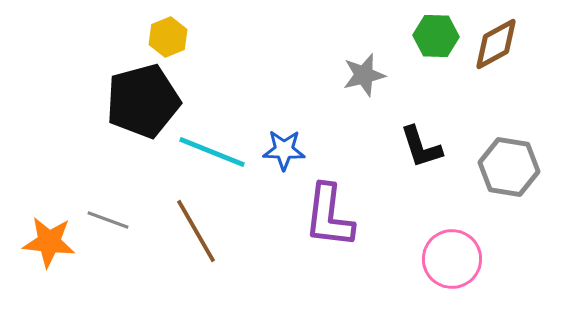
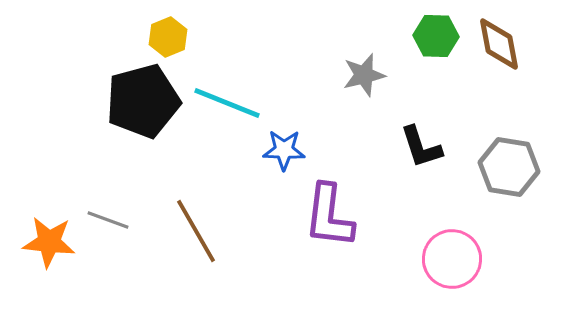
brown diamond: moved 3 px right; rotated 72 degrees counterclockwise
cyan line: moved 15 px right, 49 px up
